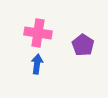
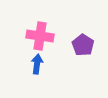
pink cross: moved 2 px right, 3 px down
